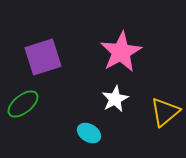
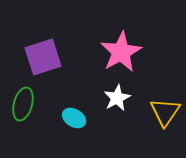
white star: moved 2 px right, 1 px up
green ellipse: rotated 36 degrees counterclockwise
yellow triangle: rotated 16 degrees counterclockwise
cyan ellipse: moved 15 px left, 15 px up
